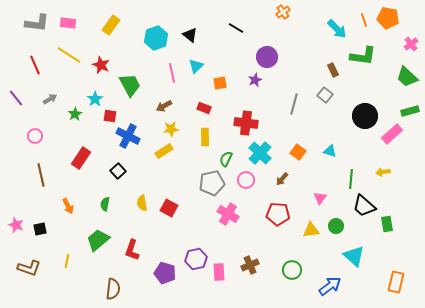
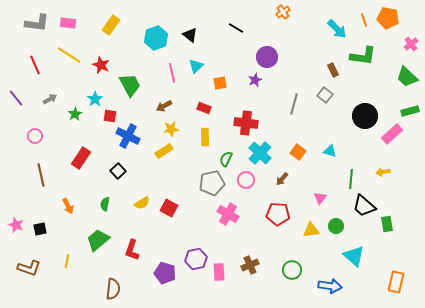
yellow semicircle at (142, 203): rotated 112 degrees counterclockwise
blue arrow at (330, 286): rotated 45 degrees clockwise
